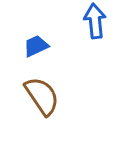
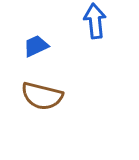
brown semicircle: rotated 138 degrees clockwise
